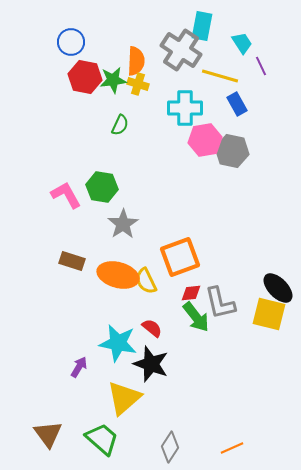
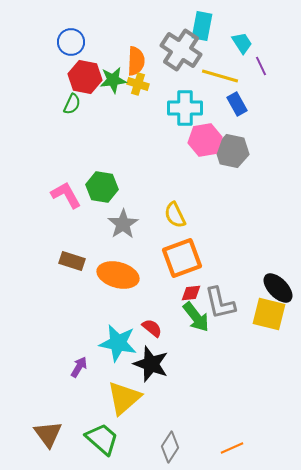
green semicircle: moved 48 px left, 21 px up
orange square: moved 2 px right, 1 px down
yellow semicircle: moved 29 px right, 66 px up
